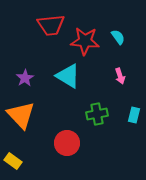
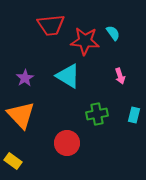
cyan semicircle: moved 5 px left, 4 px up
